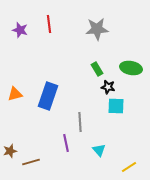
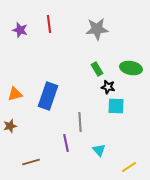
brown star: moved 25 px up
